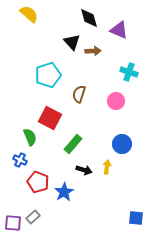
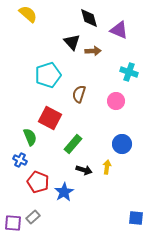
yellow semicircle: moved 1 px left
